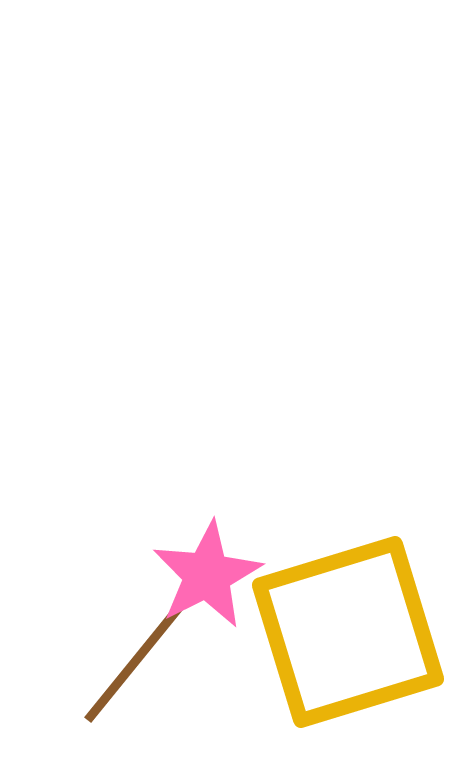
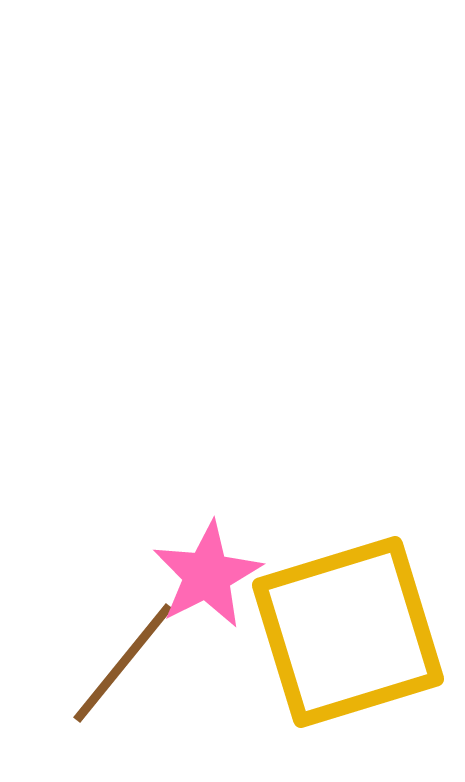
brown line: moved 11 px left
